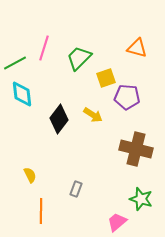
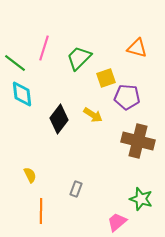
green line: rotated 65 degrees clockwise
brown cross: moved 2 px right, 8 px up
